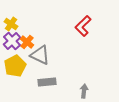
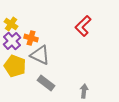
orange cross: moved 4 px right, 4 px up; rotated 24 degrees counterclockwise
yellow pentagon: rotated 25 degrees counterclockwise
gray rectangle: moved 1 px left, 1 px down; rotated 42 degrees clockwise
